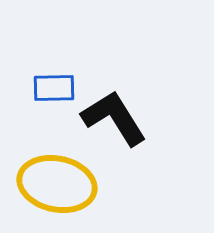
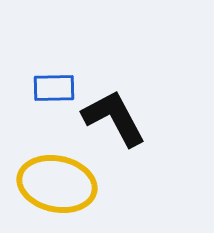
black L-shape: rotated 4 degrees clockwise
